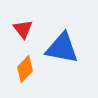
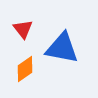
orange diamond: rotated 12 degrees clockwise
